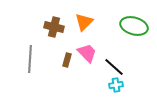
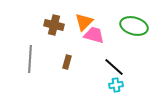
brown cross: moved 2 px up
pink trapezoid: moved 7 px right, 18 px up; rotated 30 degrees counterclockwise
brown rectangle: moved 2 px down
